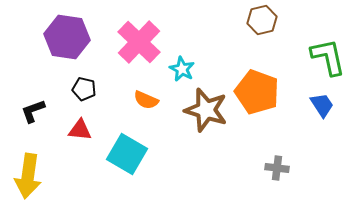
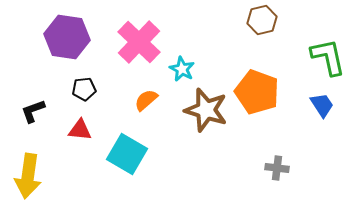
black pentagon: rotated 20 degrees counterclockwise
orange semicircle: rotated 115 degrees clockwise
